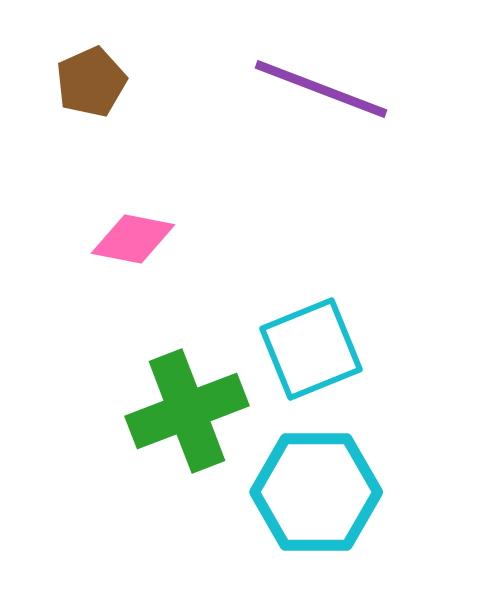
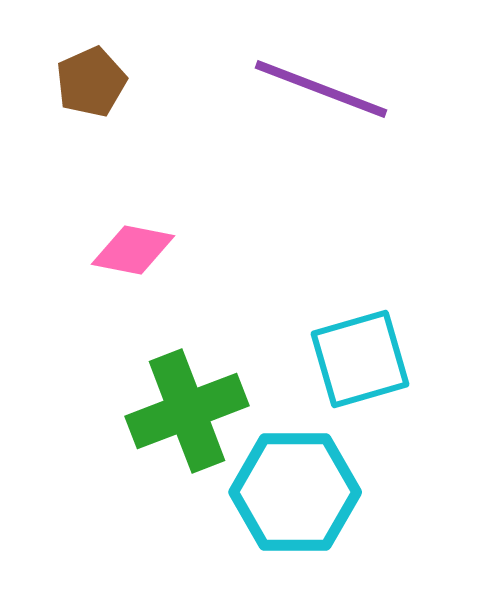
pink diamond: moved 11 px down
cyan square: moved 49 px right, 10 px down; rotated 6 degrees clockwise
cyan hexagon: moved 21 px left
